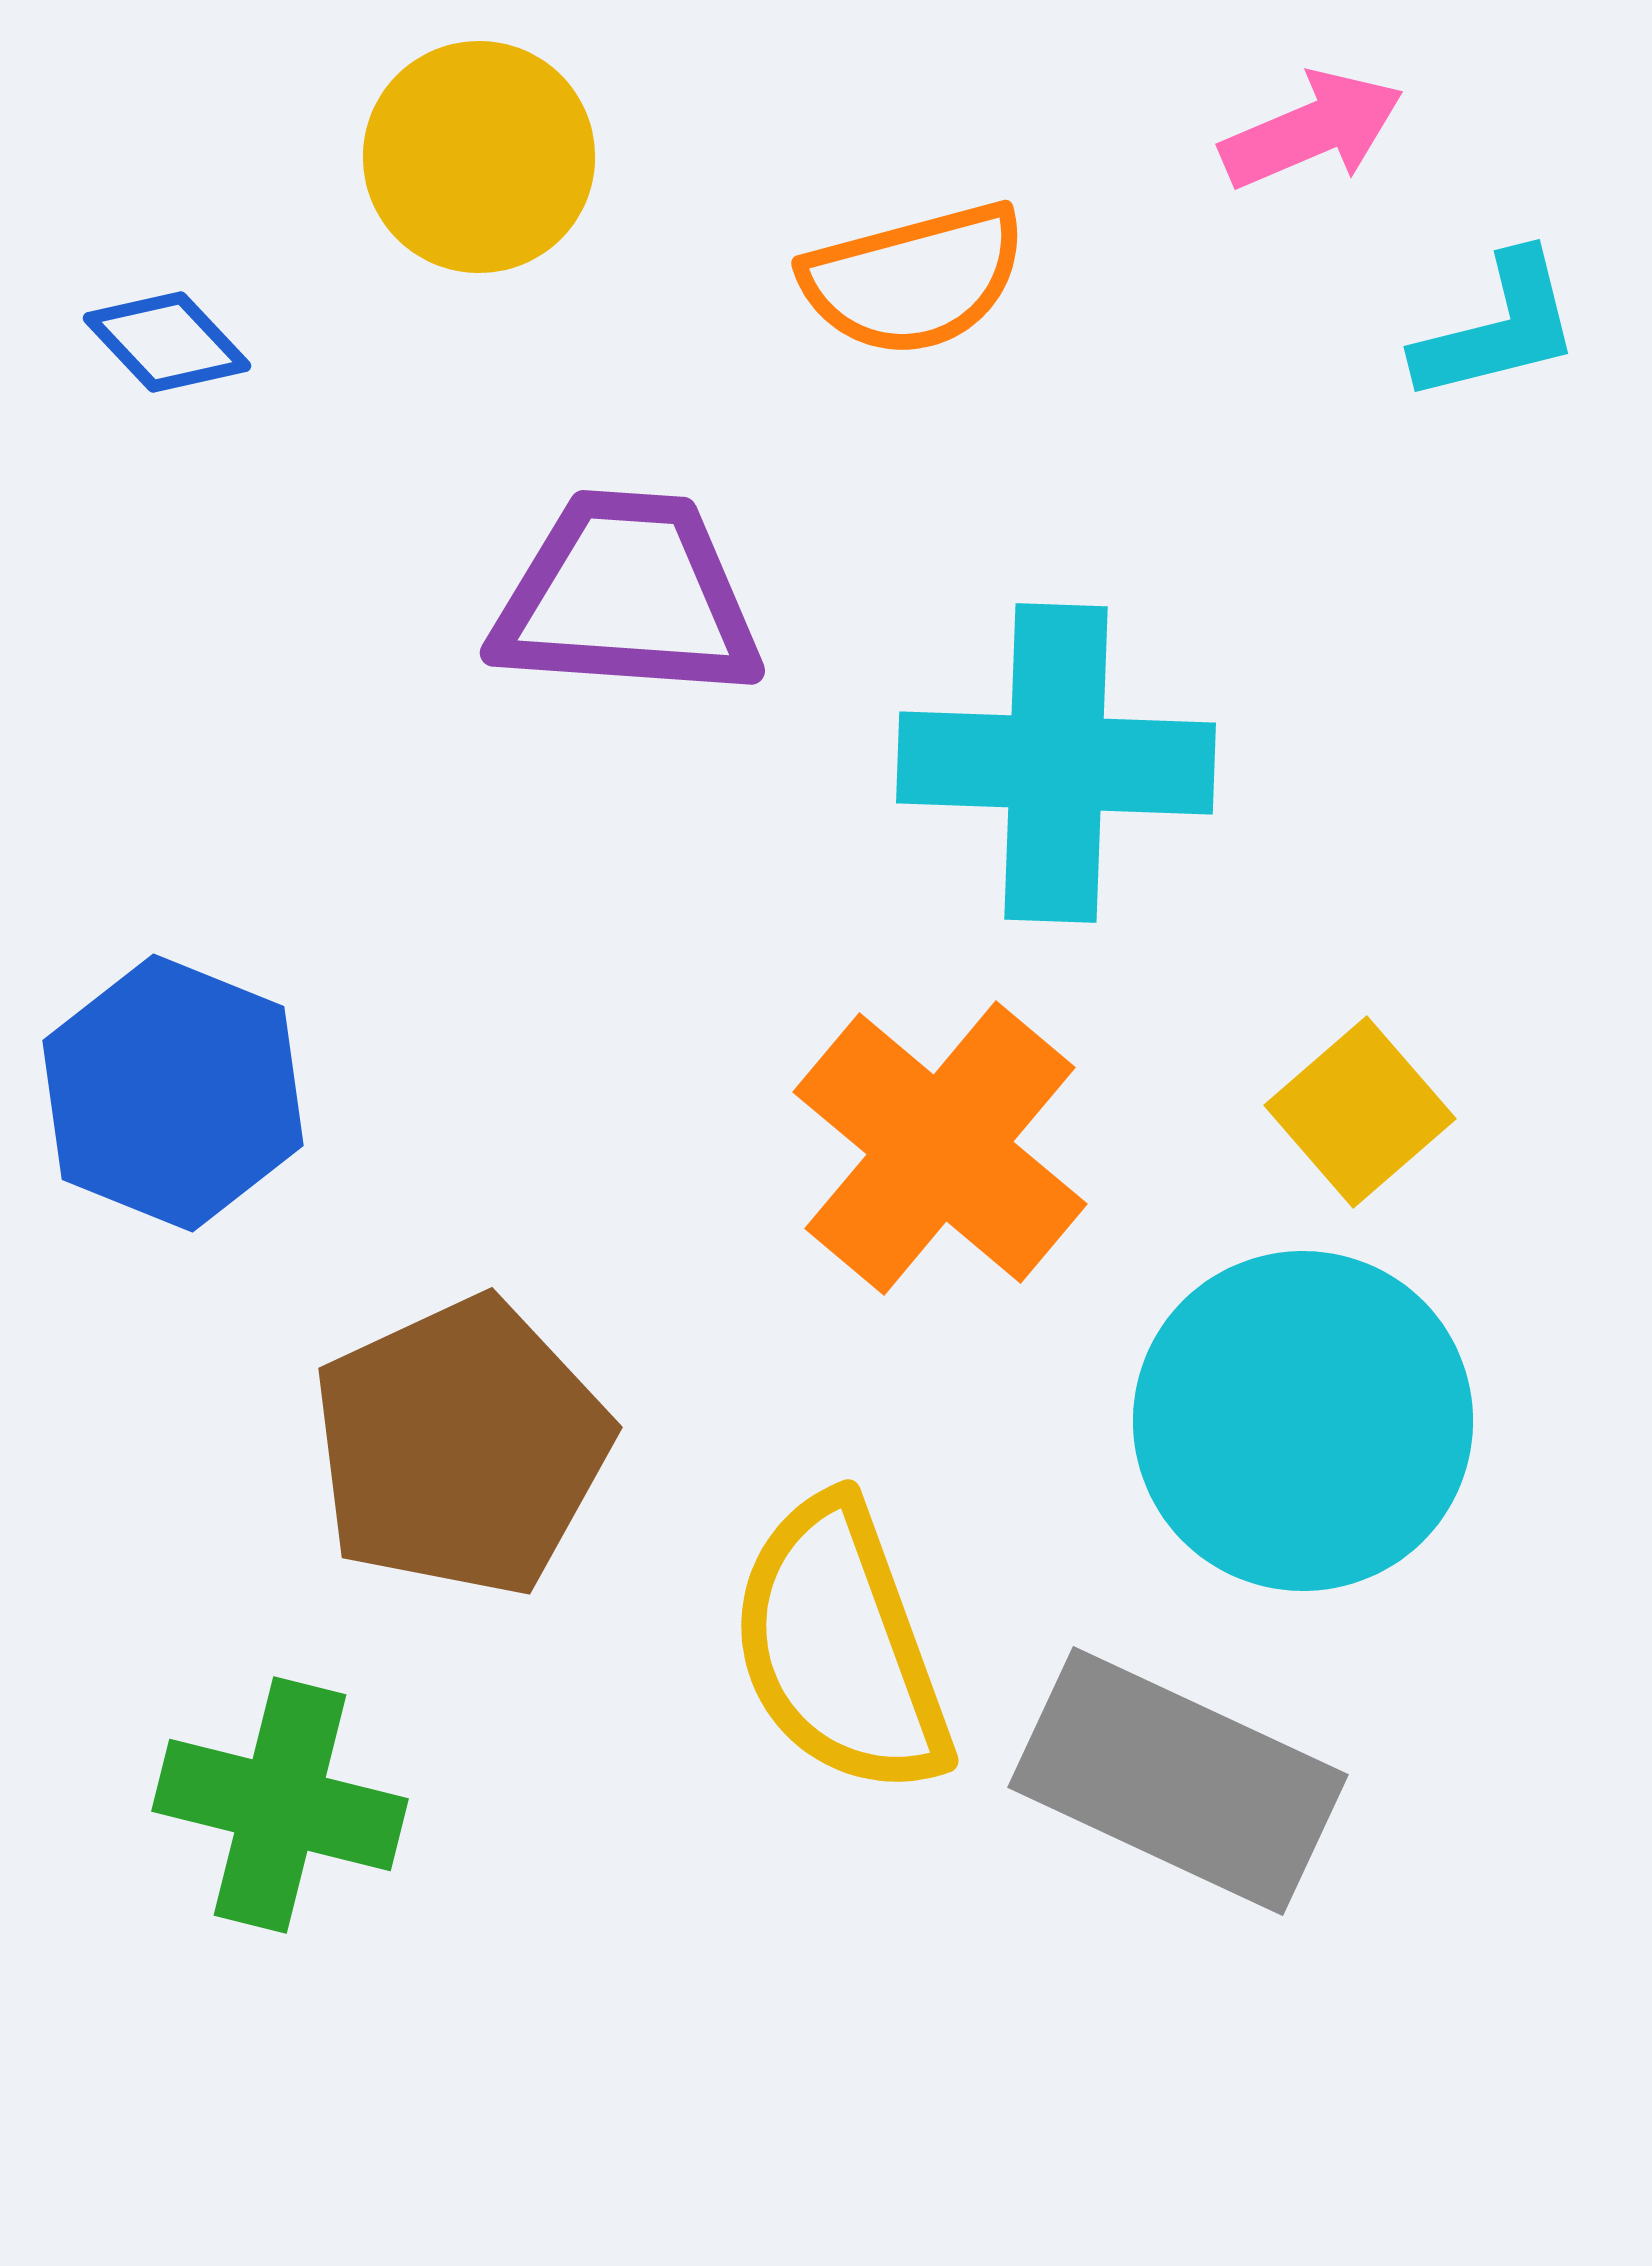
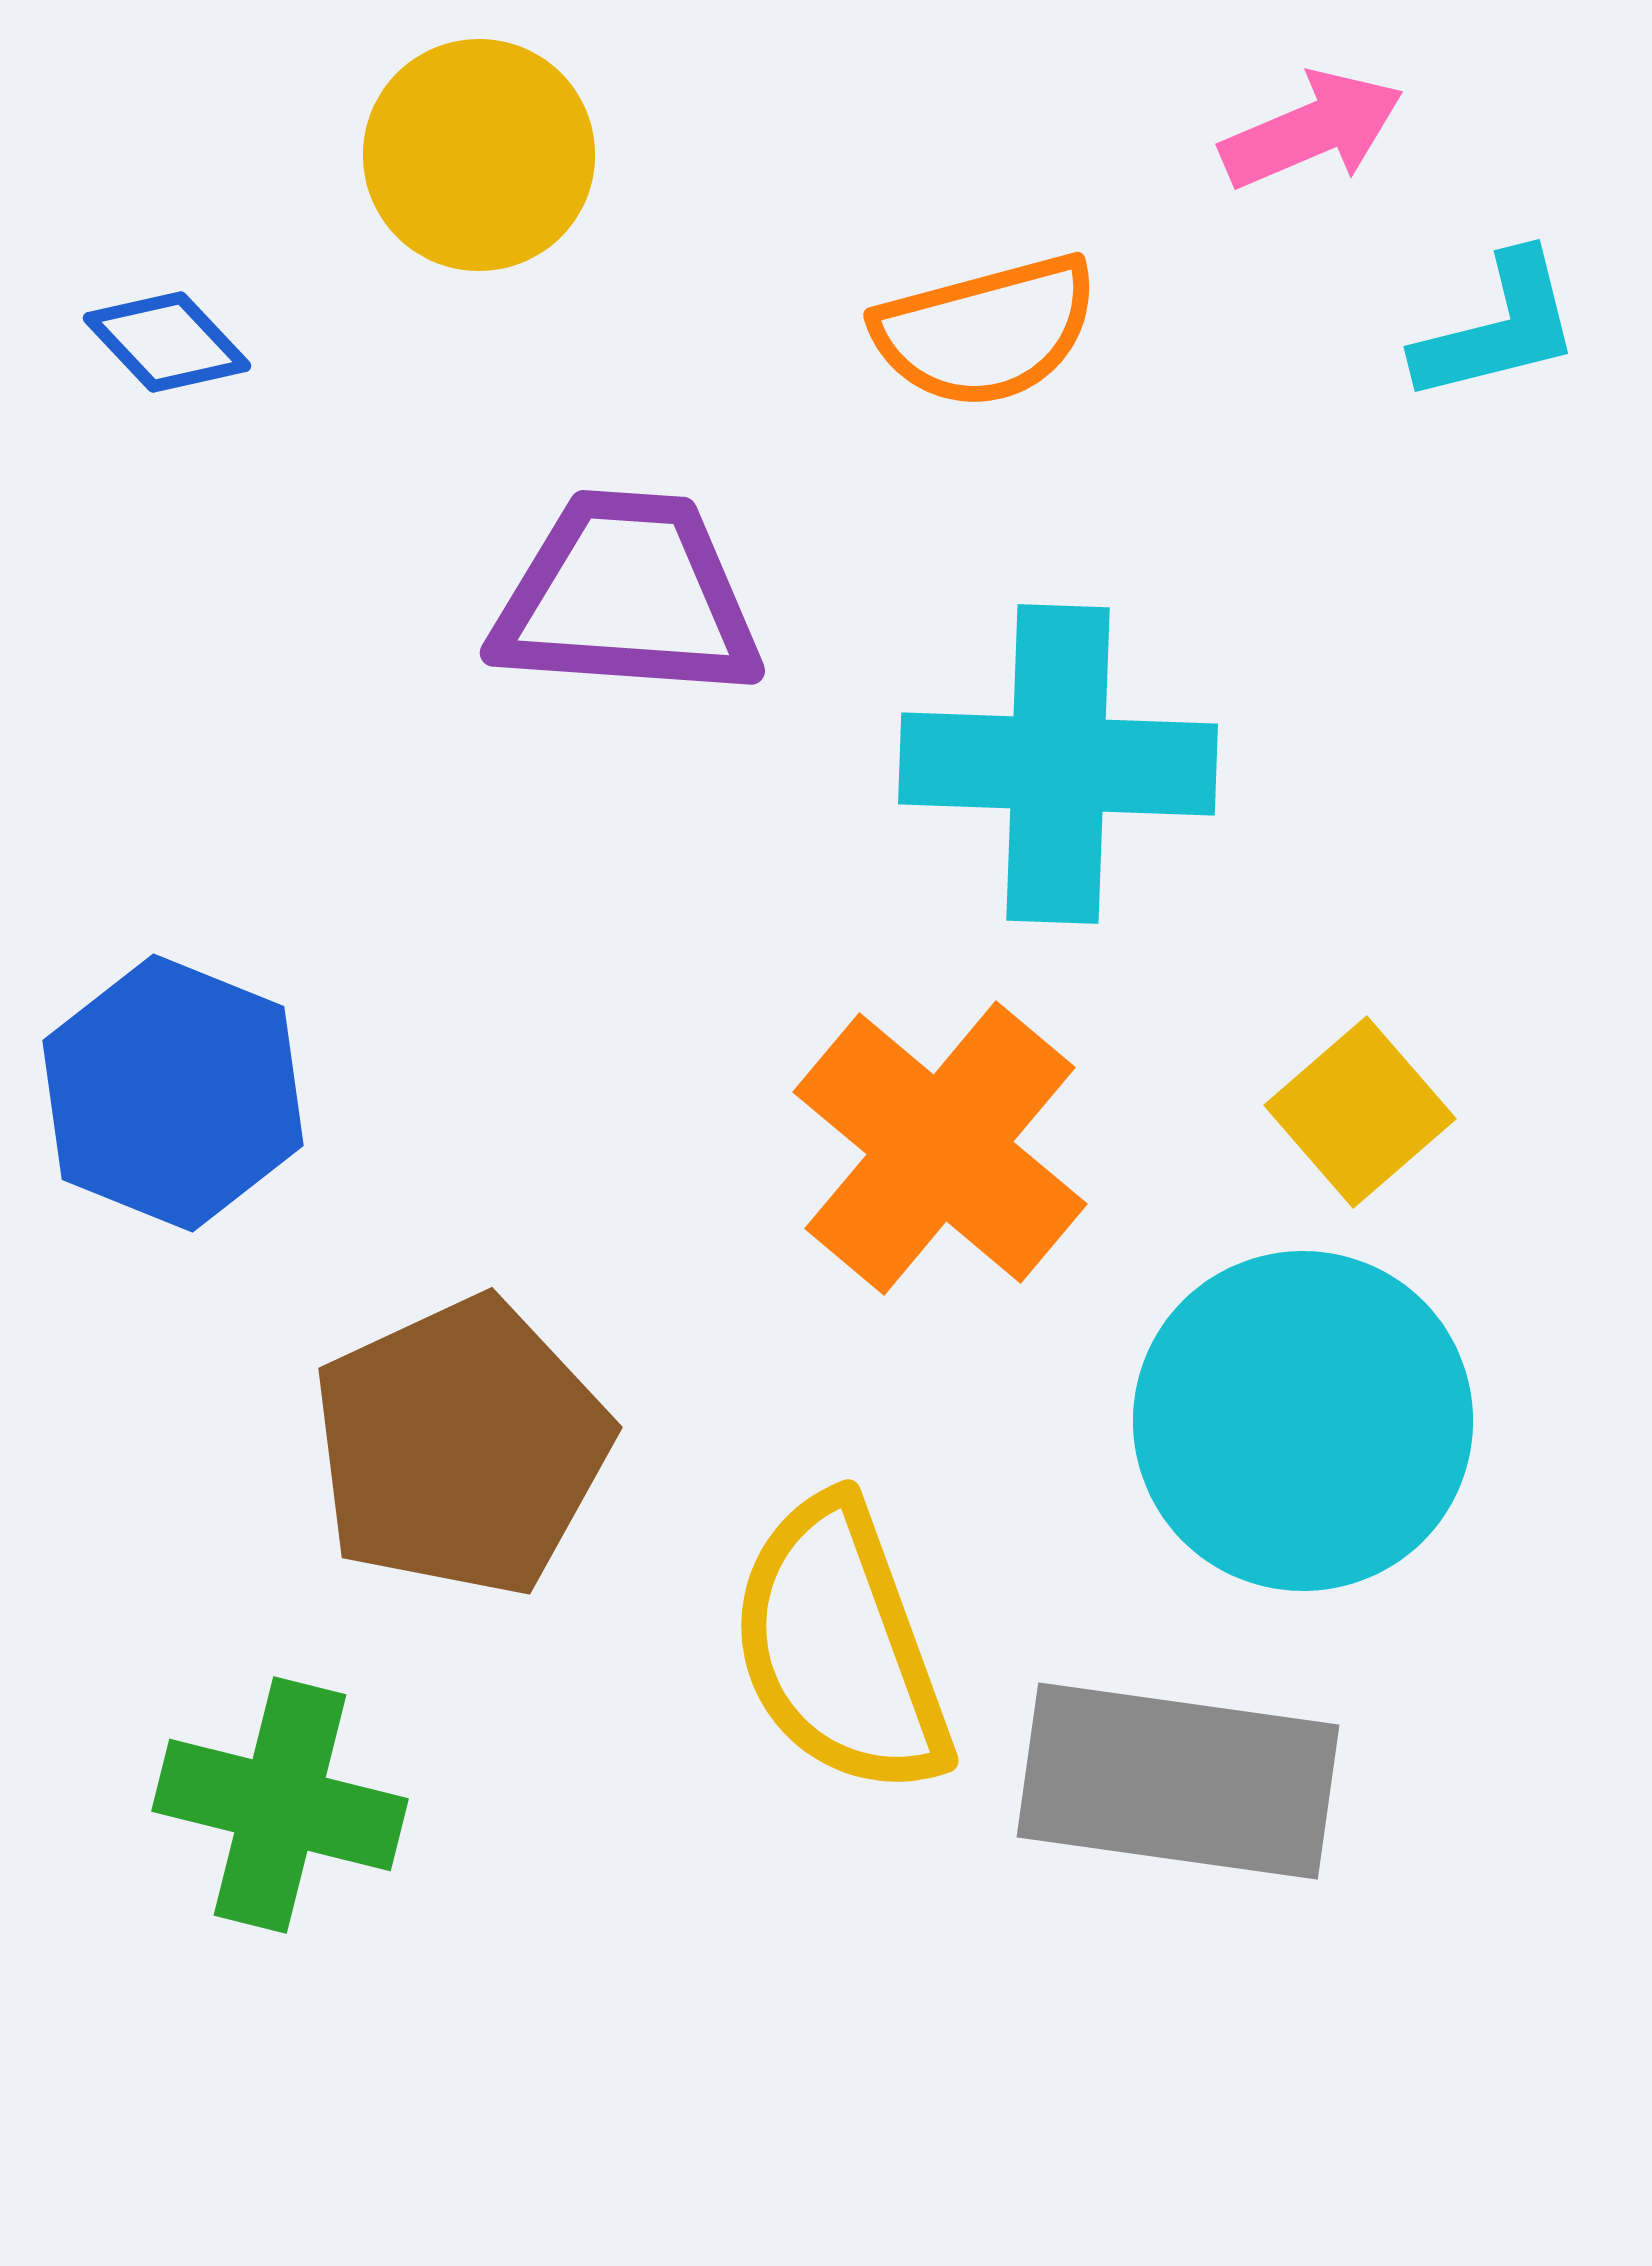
yellow circle: moved 2 px up
orange semicircle: moved 72 px right, 52 px down
cyan cross: moved 2 px right, 1 px down
gray rectangle: rotated 17 degrees counterclockwise
